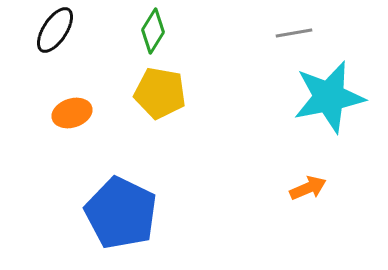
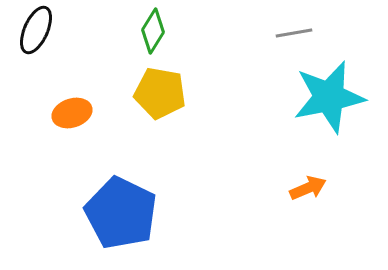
black ellipse: moved 19 px left; rotated 9 degrees counterclockwise
